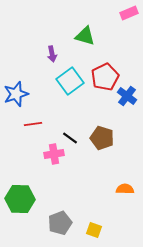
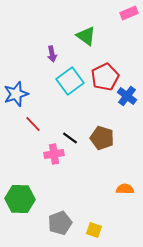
green triangle: moved 1 px right; rotated 20 degrees clockwise
red line: rotated 54 degrees clockwise
